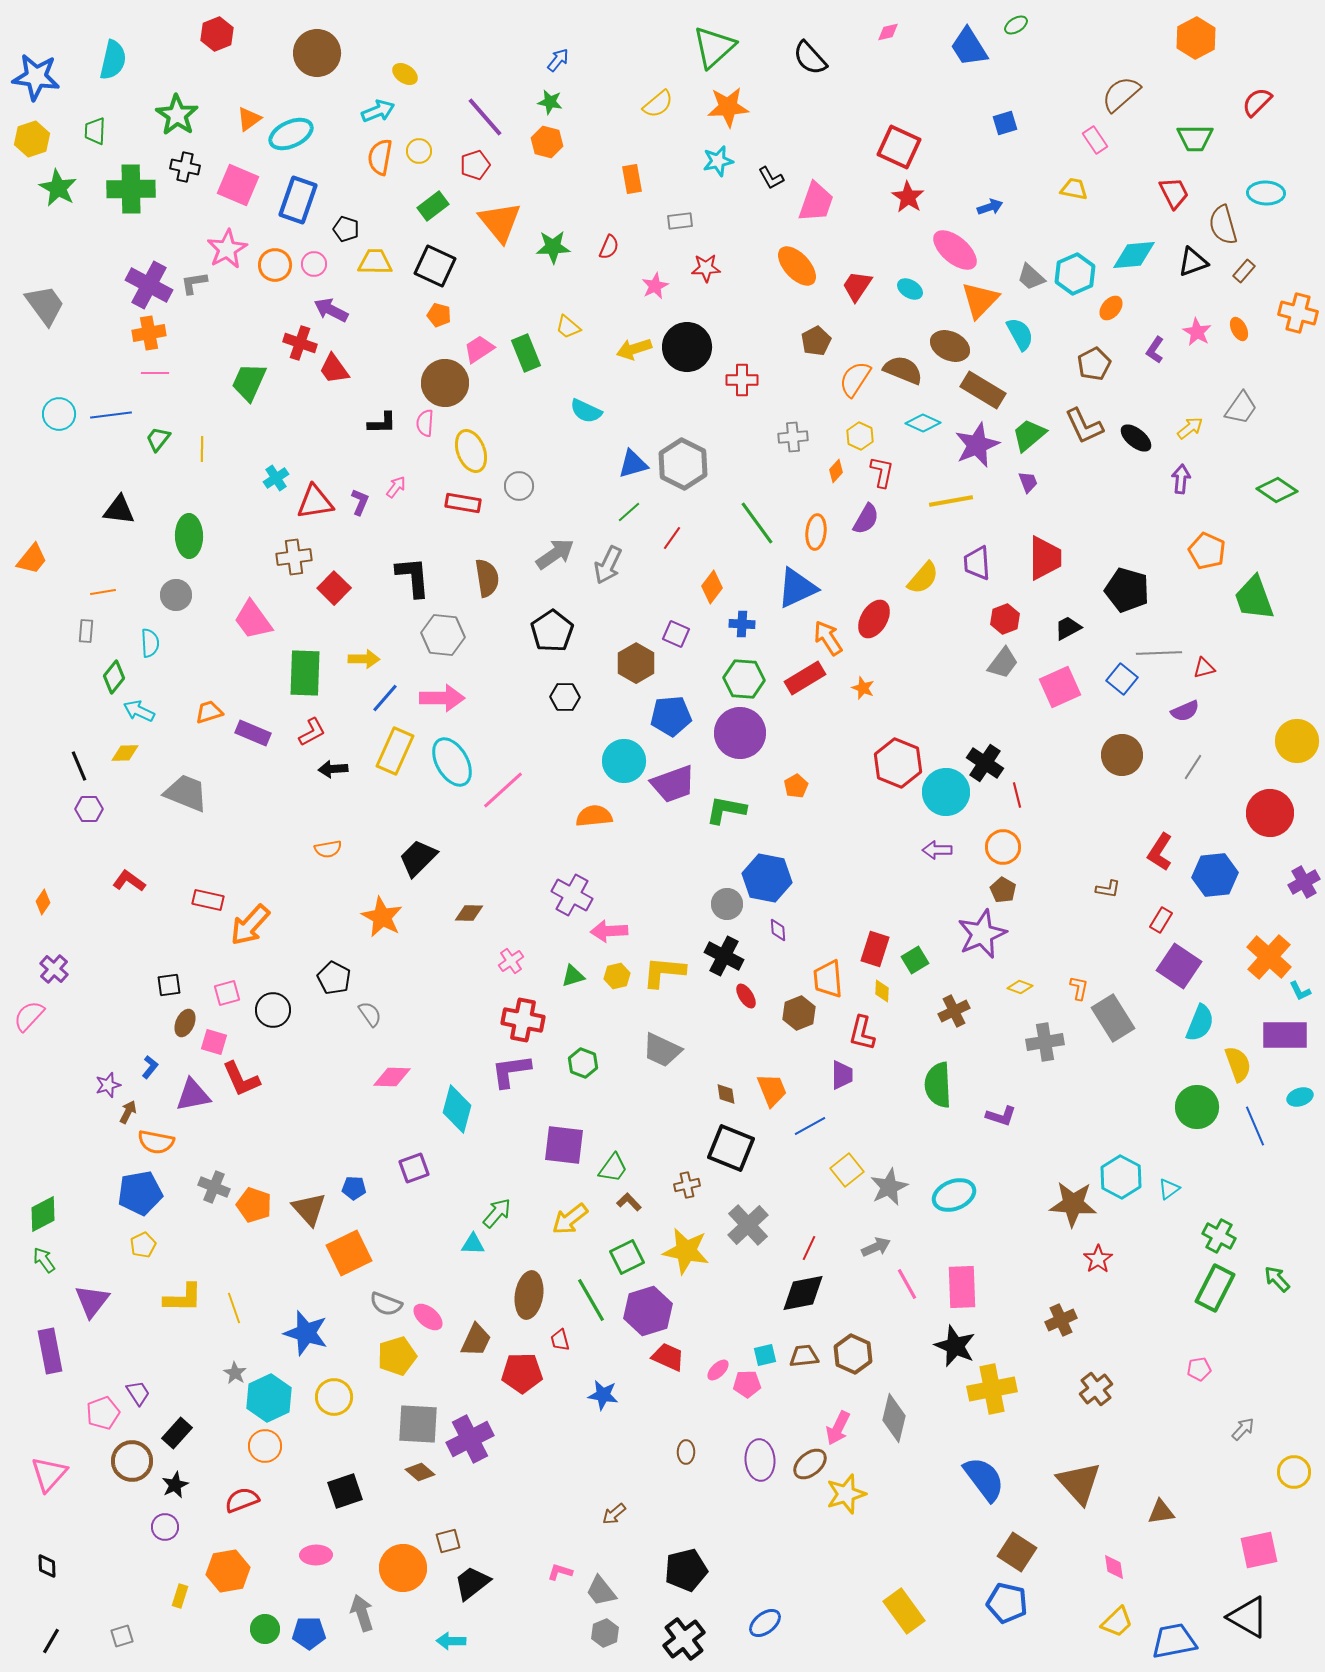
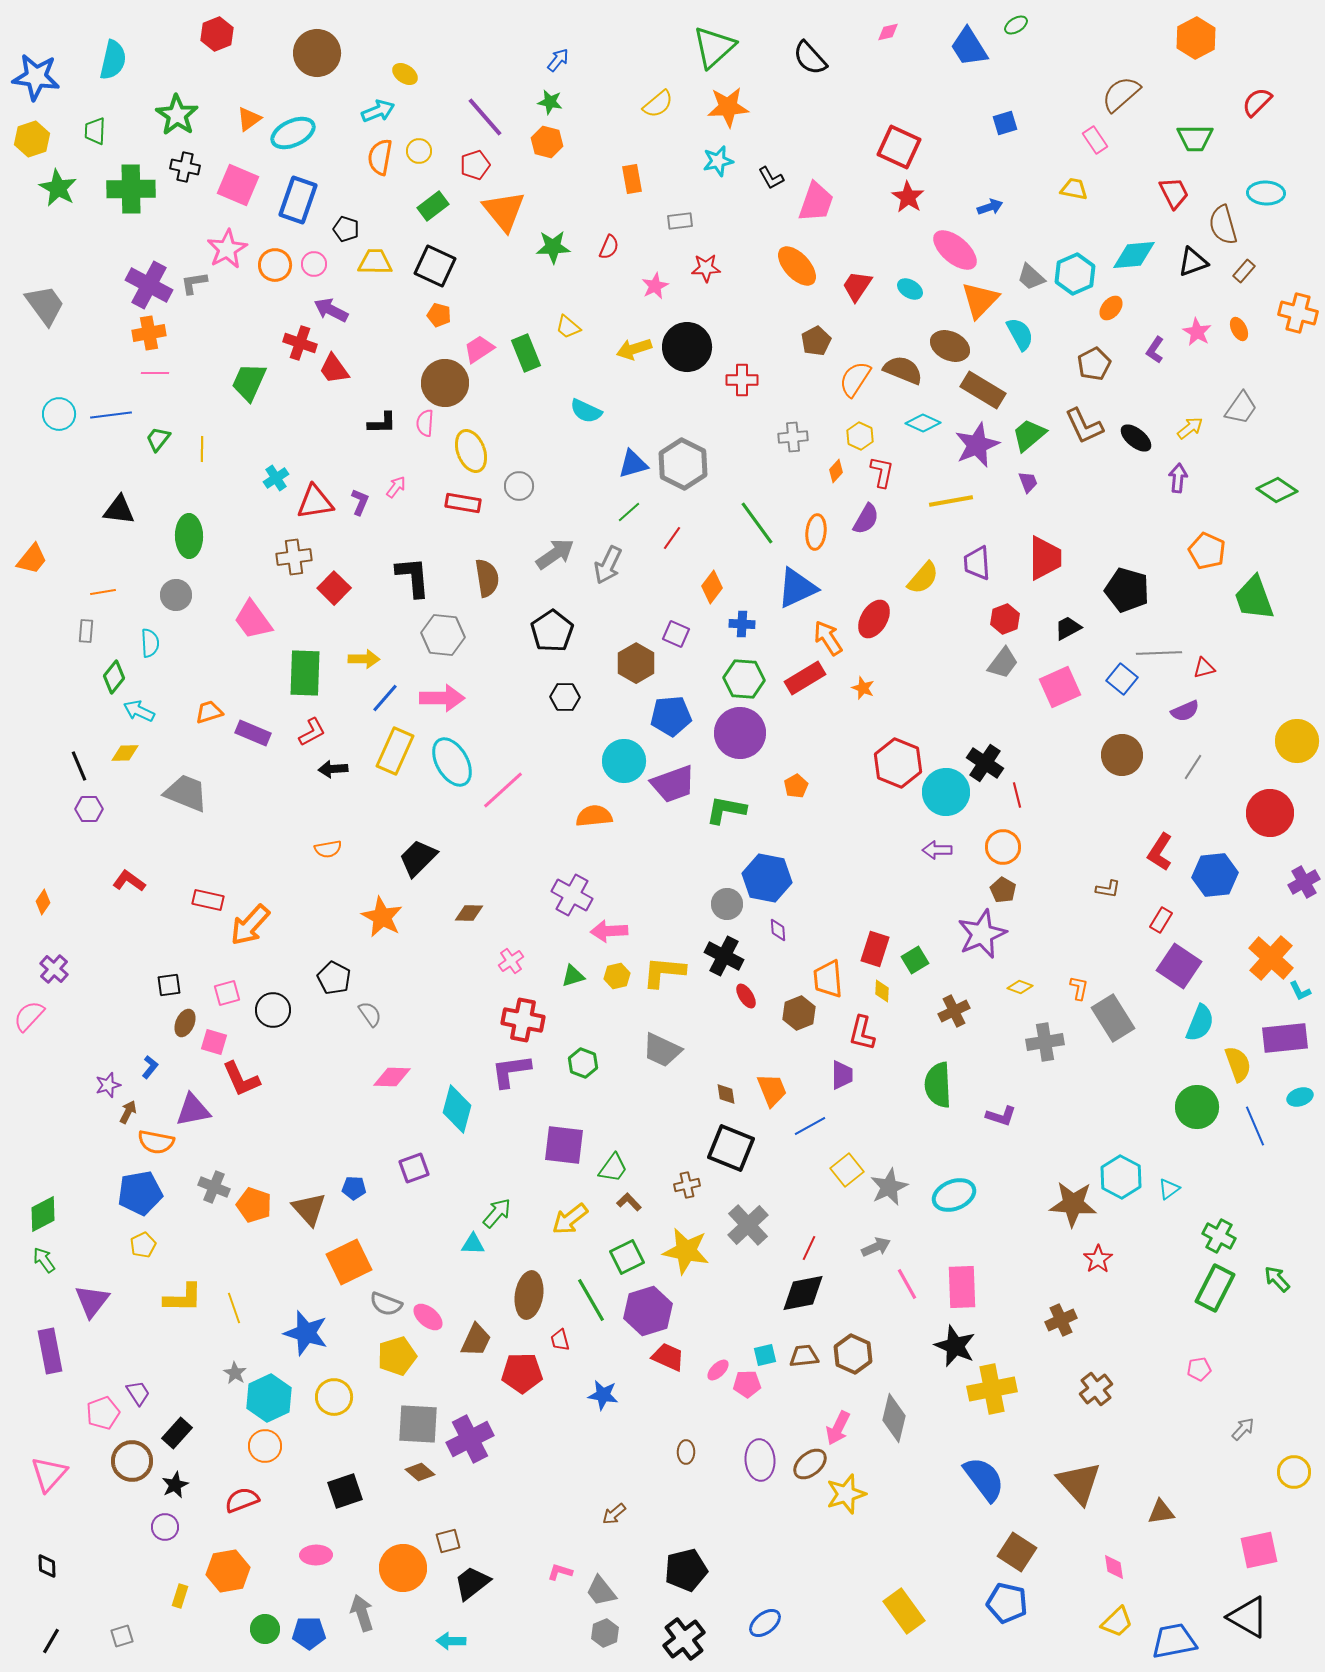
cyan ellipse at (291, 134): moved 2 px right, 1 px up
orange triangle at (500, 222): moved 4 px right, 11 px up
purple arrow at (1181, 479): moved 3 px left, 1 px up
orange cross at (1269, 957): moved 2 px right, 1 px down
purple rectangle at (1285, 1035): moved 3 px down; rotated 6 degrees counterclockwise
purple triangle at (193, 1095): moved 15 px down
orange square at (349, 1253): moved 9 px down
